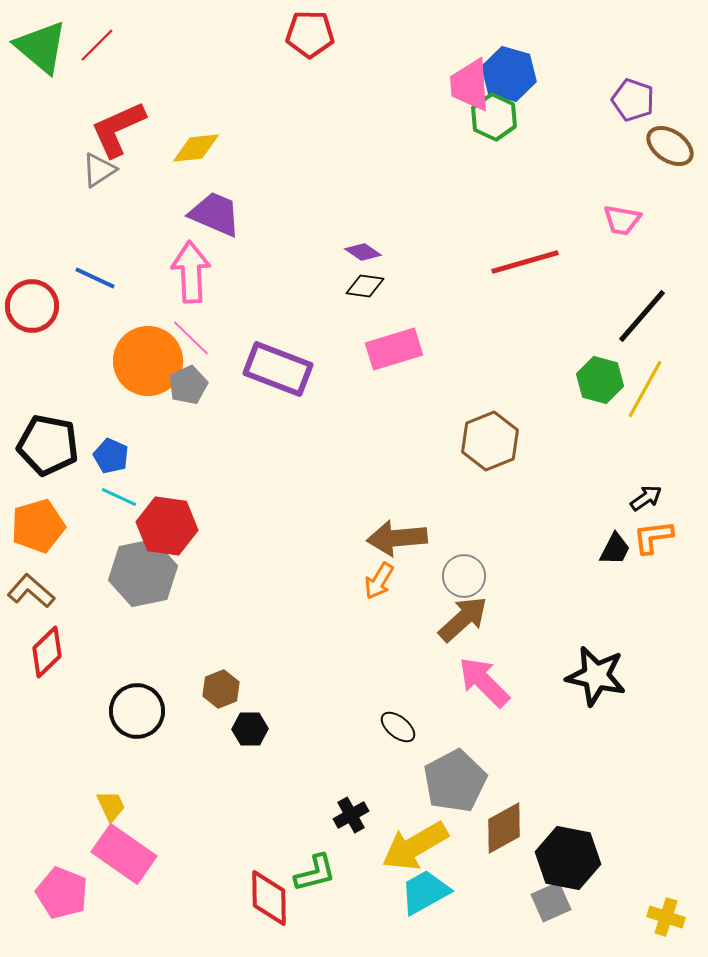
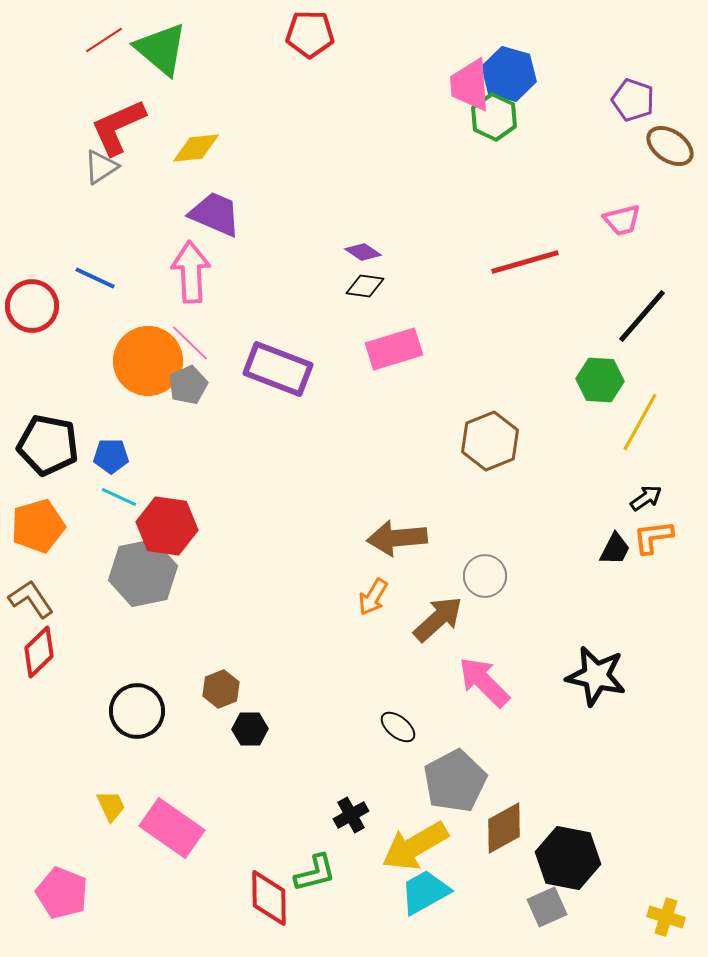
red line at (97, 45): moved 7 px right, 5 px up; rotated 12 degrees clockwise
green triangle at (41, 47): moved 120 px right, 2 px down
red L-shape at (118, 129): moved 2 px up
gray triangle at (99, 170): moved 2 px right, 3 px up
pink trapezoid at (622, 220): rotated 24 degrees counterclockwise
pink line at (191, 338): moved 1 px left, 5 px down
green hexagon at (600, 380): rotated 12 degrees counterclockwise
yellow line at (645, 389): moved 5 px left, 33 px down
blue pentagon at (111, 456): rotated 24 degrees counterclockwise
gray circle at (464, 576): moved 21 px right
orange arrow at (379, 581): moved 6 px left, 16 px down
brown L-shape at (31, 591): moved 8 px down; rotated 15 degrees clockwise
brown arrow at (463, 619): moved 25 px left
red diamond at (47, 652): moved 8 px left
pink rectangle at (124, 854): moved 48 px right, 26 px up
gray square at (551, 902): moved 4 px left, 5 px down
